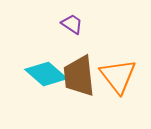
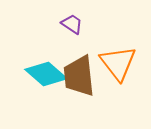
orange triangle: moved 13 px up
